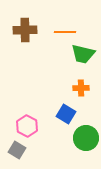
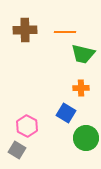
blue square: moved 1 px up
